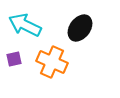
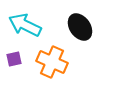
black ellipse: moved 1 px up; rotated 72 degrees counterclockwise
